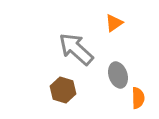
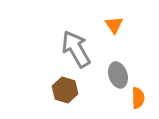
orange triangle: moved 2 px down; rotated 30 degrees counterclockwise
gray arrow: rotated 18 degrees clockwise
brown hexagon: moved 2 px right
